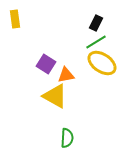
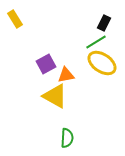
yellow rectangle: rotated 24 degrees counterclockwise
black rectangle: moved 8 px right
purple square: rotated 30 degrees clockwise
